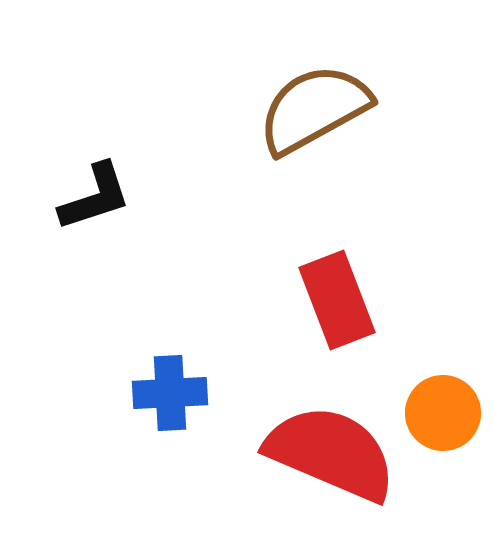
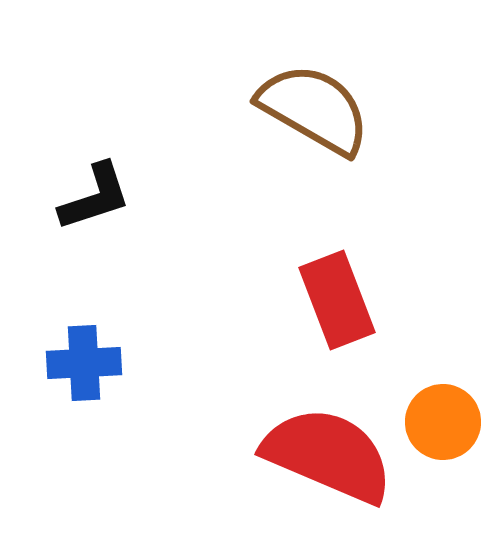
brown semicircle: rotated 59 degrees clockwise
blue cross: moved 86 px left, 30 px up
orange circle: moved 9 px down
red semicircle: moved 3 px left, 2 px down
